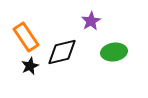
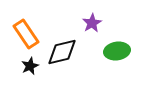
purple star: moved 1 px right, 2 px down
orange rectangle: moved 3 px up
green ellipse: moved 3 px right, 1 px up
